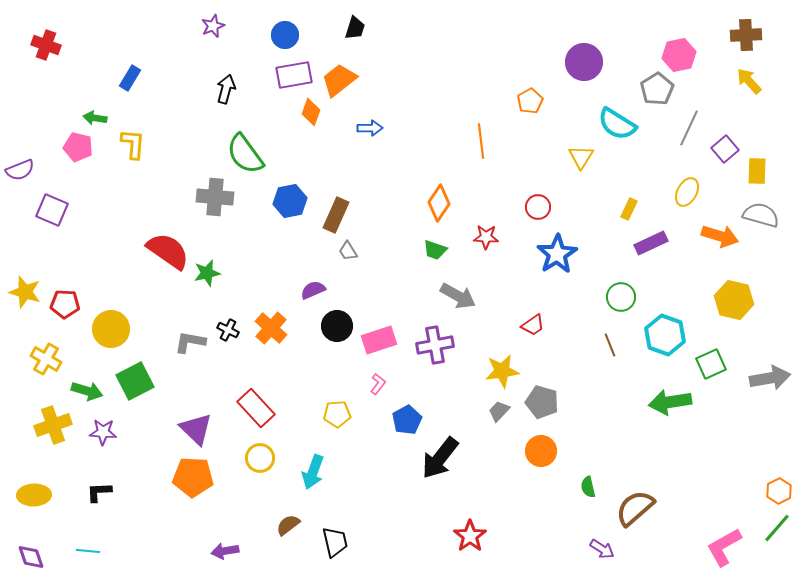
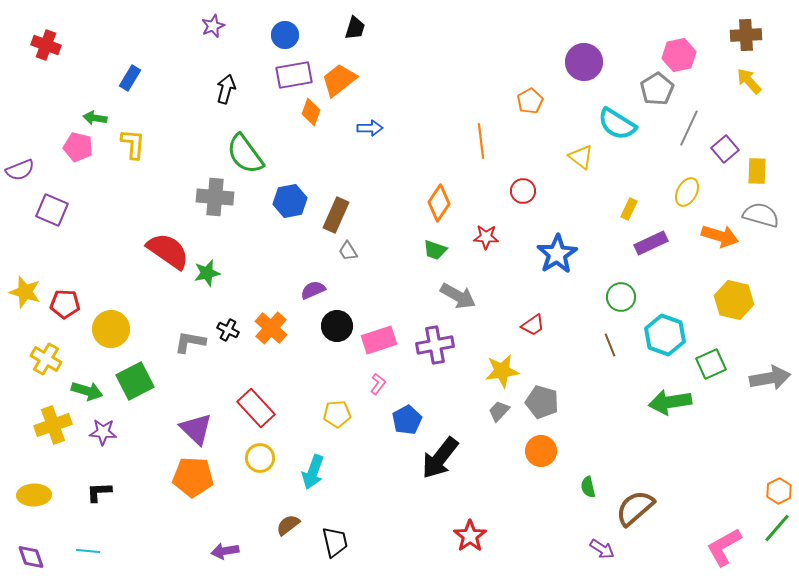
yellow triangle at (581, 157): rotated 24 degrees counterclockwise
red circle at (538, 207): moved 15 px left, 16 px up
